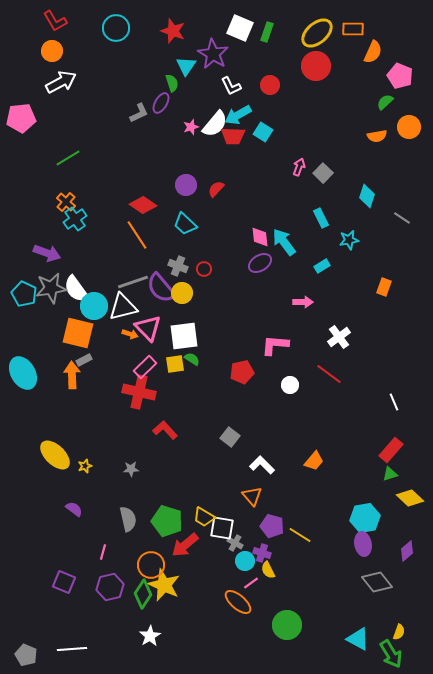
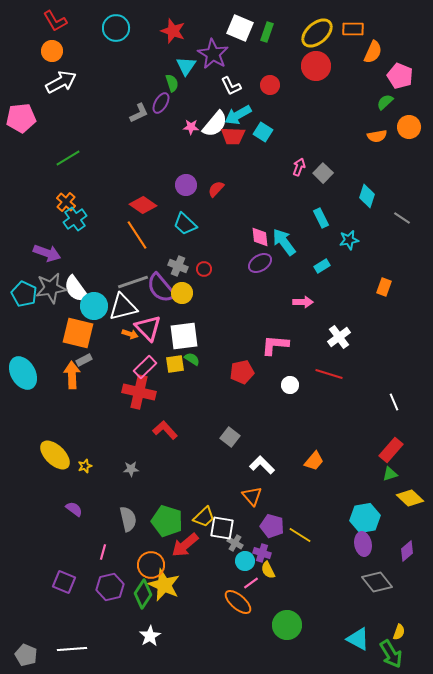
pink star at (191, 127): rotated 21 degrees clockwise
red line at (329, 374): rotated 20 degrees counterclockwise
yellow trapezoid at (204, 517): rotated 75 degrees counterclockwise
